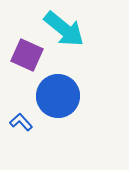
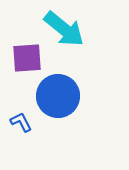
purple square: moved 3 px down; rotated 28 degrees counterclockwise
blue L-shape: rotated 15 degrees clockwise
